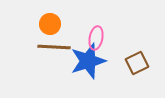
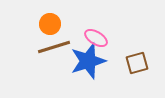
pink ellipse: rotated 70 degrees counterclockwise
brown line: rotated 20 degrees counterclockwise
brown square: rotated 10 degrees clockwise
